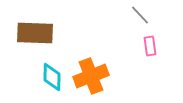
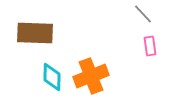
gray line: moved 3 px right, 1 px up
